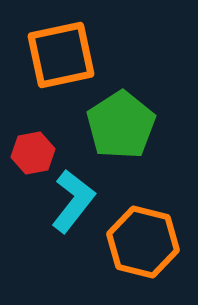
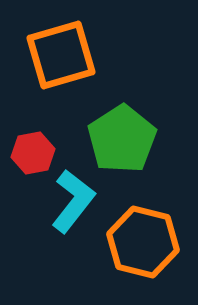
orange square: rotated 4 degrees counterclockwise
green pentagon: moved 1 px right, 14 px down
